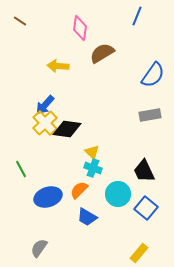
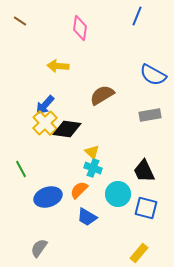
brown semicircle: moved 42 px down
blue semicircle: rotated 84 degrees clockwise
blue square: rotated 25 degrees counterclockwise
